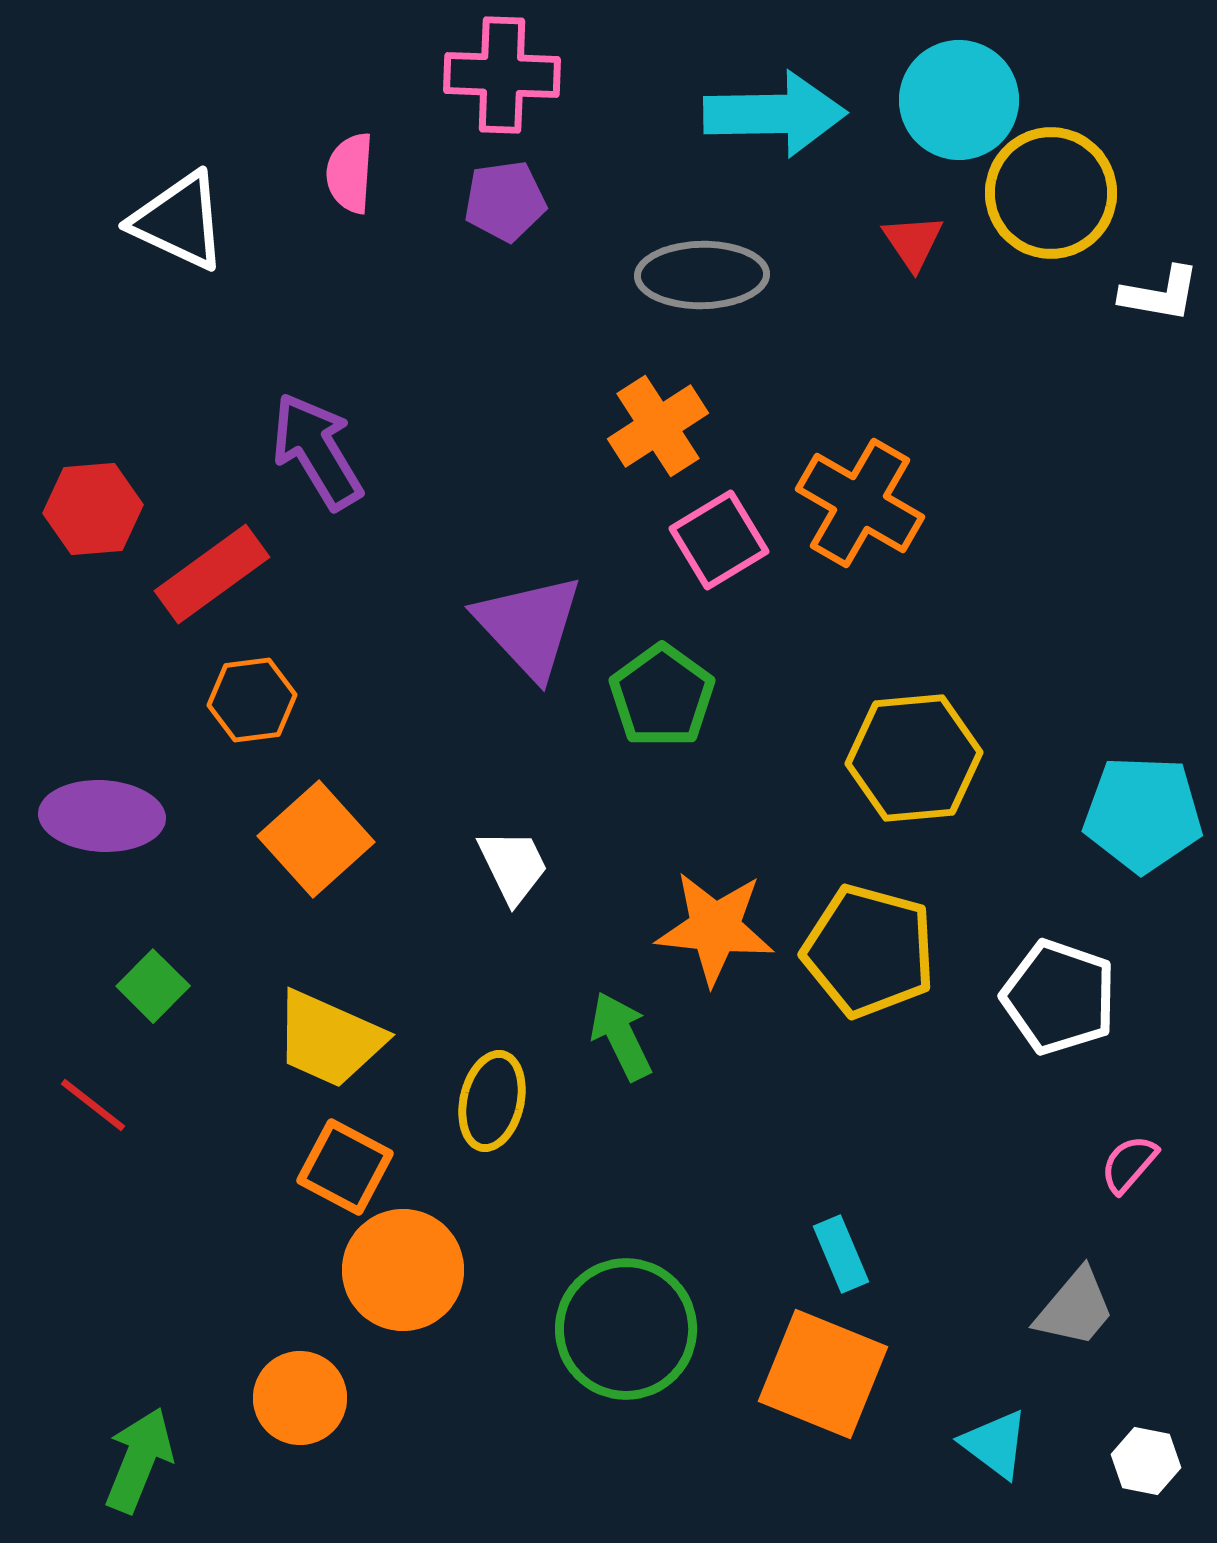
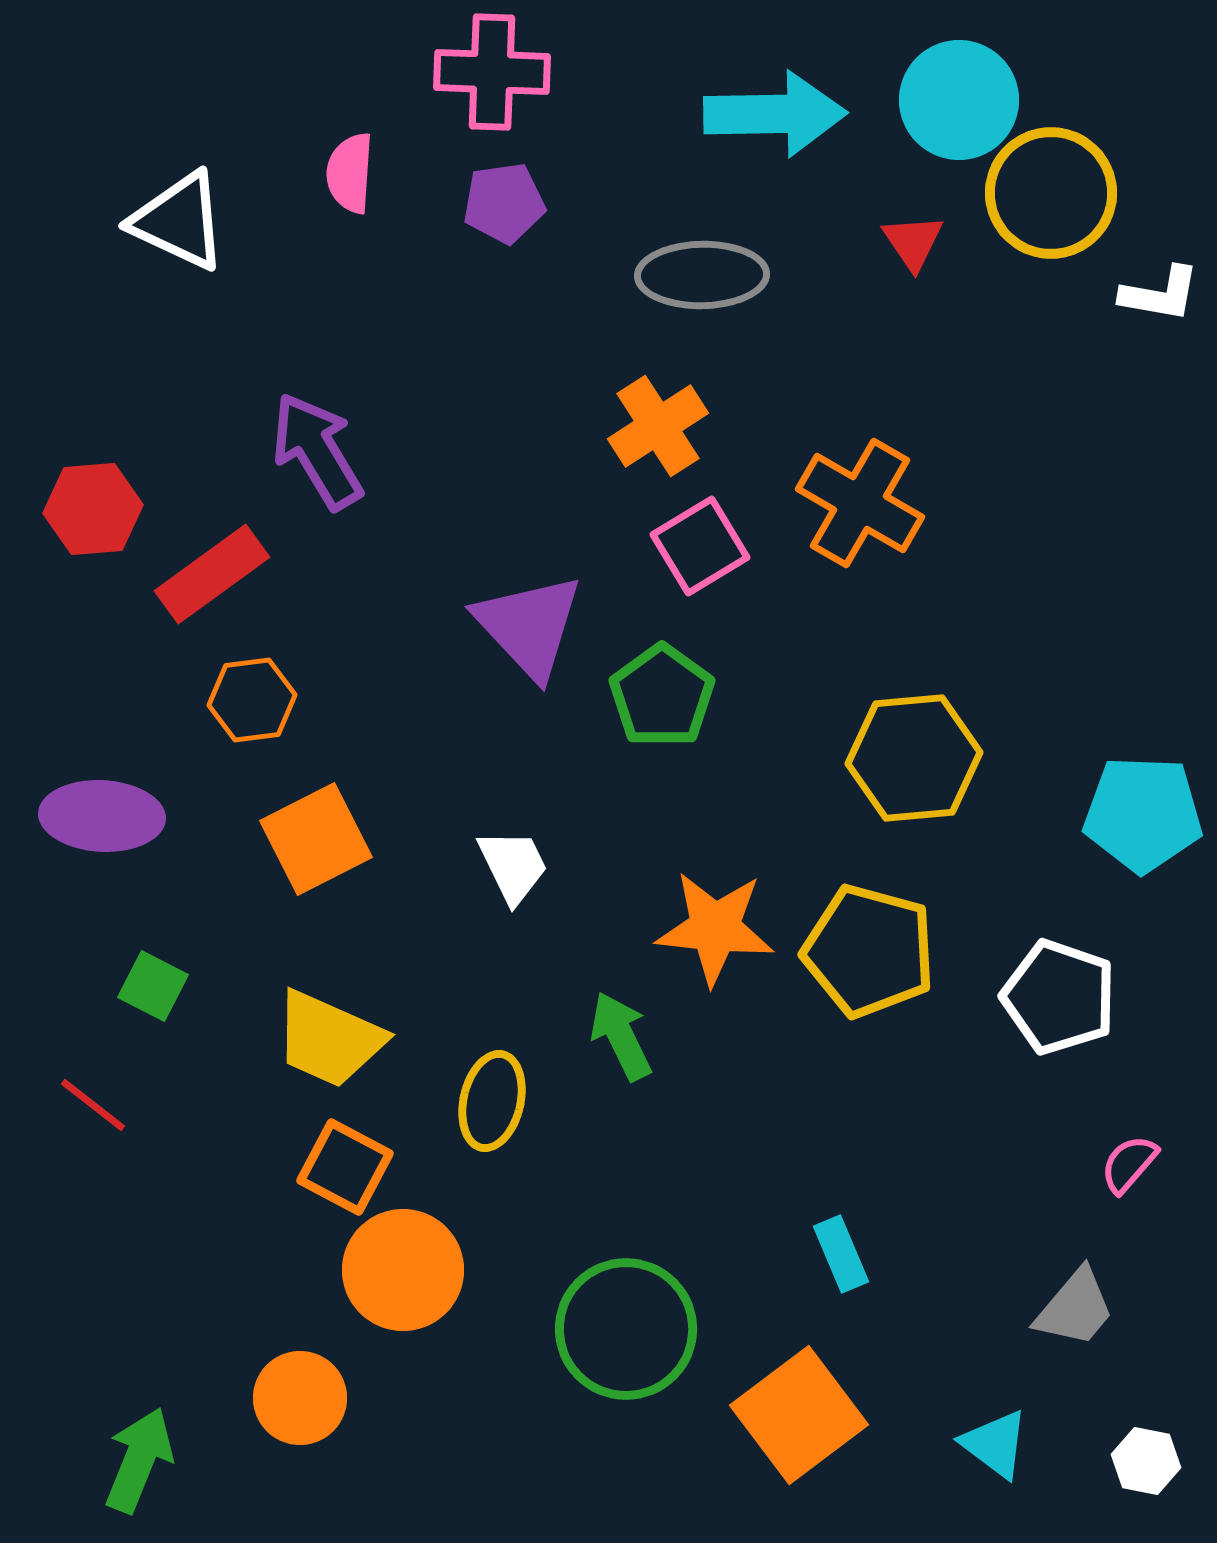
pink cross at (502, 75): moved 10 px left, 3 px up
purple pentagon at (505, 201): moved 1 px left, 2 px down
pink square at (719, 540): moved 19 px left, 6 px down
orange square at (316, 839): rotated 15 degrees clockwise
green square at (153, 986): rotated 18 degrees counterclockwise
orange square at (823, 1374): moved 24 px left, 41 px down; rotated 31 degrees clockwise
